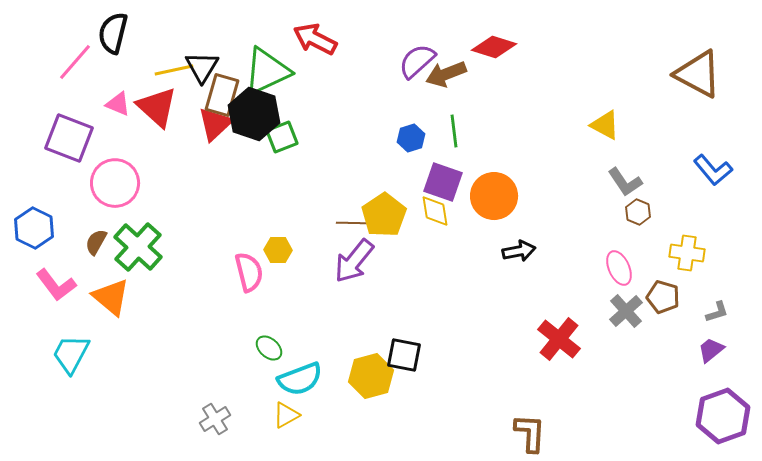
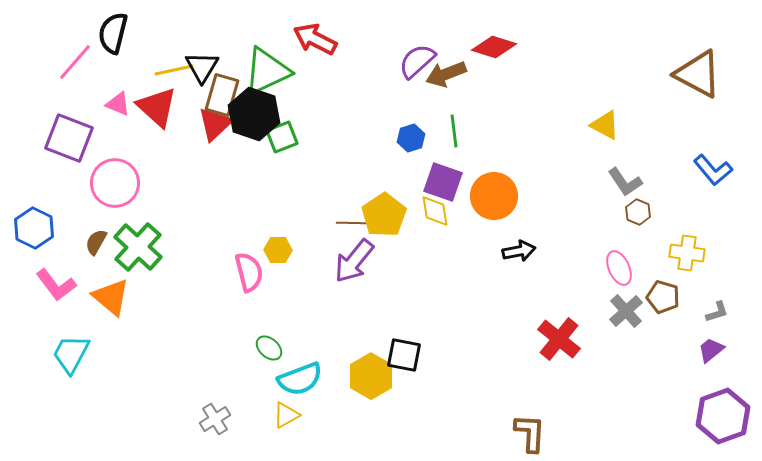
yellow hexagon at (371, 376): rotated 15 degrees counterclockwise
